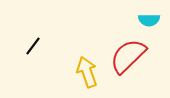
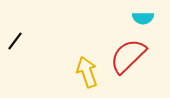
cyan semicircle: moved 6 px left, 2 px up
black line: moved 18 px left, 5 px up
